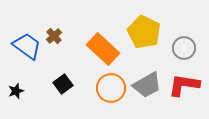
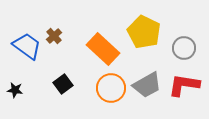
black star: moved 1 px left, 1 px up; rotated 28 degrees clockwise
